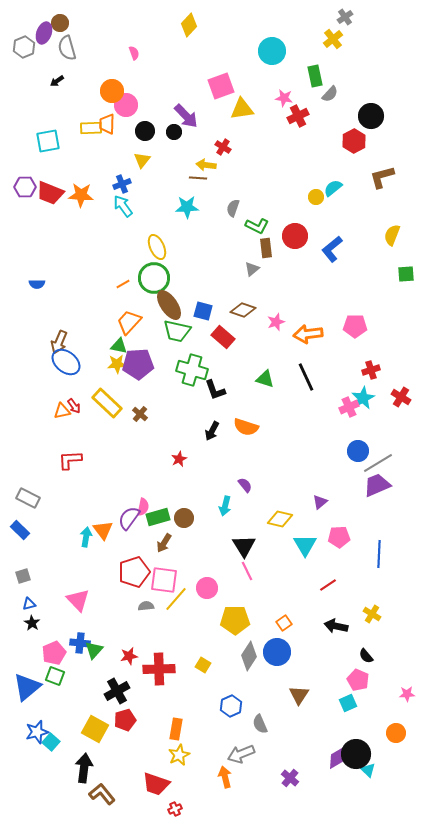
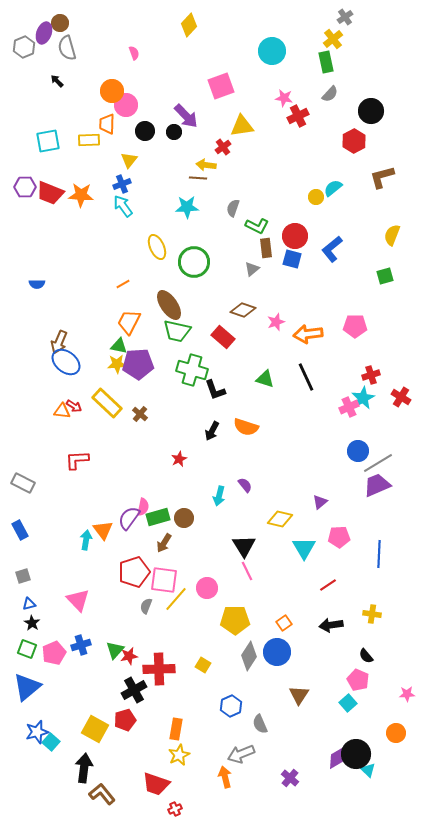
green rectangle at (315, 76): moved 11 px right, 14 px up
black arrow at (57, 81): rotated 80 degrees clockwise
yellow triangle at (242, 109): moved 17 px down
black circle at (371, 116): moved 5 px up
yellow rectangle at (91, 128): moved 2 px left, 12 px down
red cross at (223, 147): rotated 21 degrees clockwise
yellow triangle at (142, 160): moved 13 px left
green square at (406, 274): moved 21 px left, 2 px down; rotated 12 degrees counterclockwise
green circle at (154, 278): moved 40 px right, 16 px up
blue square at (203, 311): moved 89 px right, 52 px up
orange trapezoid at (129, 322): rotated 16 degrees counterclockwise
red cross at (371, 370): moved 5 px down
red arrow at (74, 406): rotated 21 degrees counterclockwise
orange triangle at (62, 411): rotated 18 degrees clockwise
red L-shape at (70, 460): moved 7 px right
gray rectangle at (28, 498): moved 5 px left, 15 px up
cyan arrow at (225, 506): moved 6 px left, 10 px up
blue rectangle at (20, 530): rotated 18 degrees clockwise
cyan arrow at (86, 537): moved 3 px down
cyan triangle at (305, 545): moved 1 px left, 3 px down
gray semicircle at (146, 606): rotated 63 degrees counterclockwise
yellow cross at (372, 614): rotated 24 degrees counterclockwise
black arrow at (336, 626): moved 5 px left, 1 px up; rotated 20 degrees counterclockwise
blue cross at (80, 643): moved 1 px right, 2 px down; rotated 24 degrees counterclockwise
green triangle at (94, 650): moved 21 px right
green square at (55, 676): moved 28 px left, 27 px up
black cross at (117, 691): moved 17 px right, 1 px up
cyan square at (348, 703): rotated 18 degrees counterclockwise
